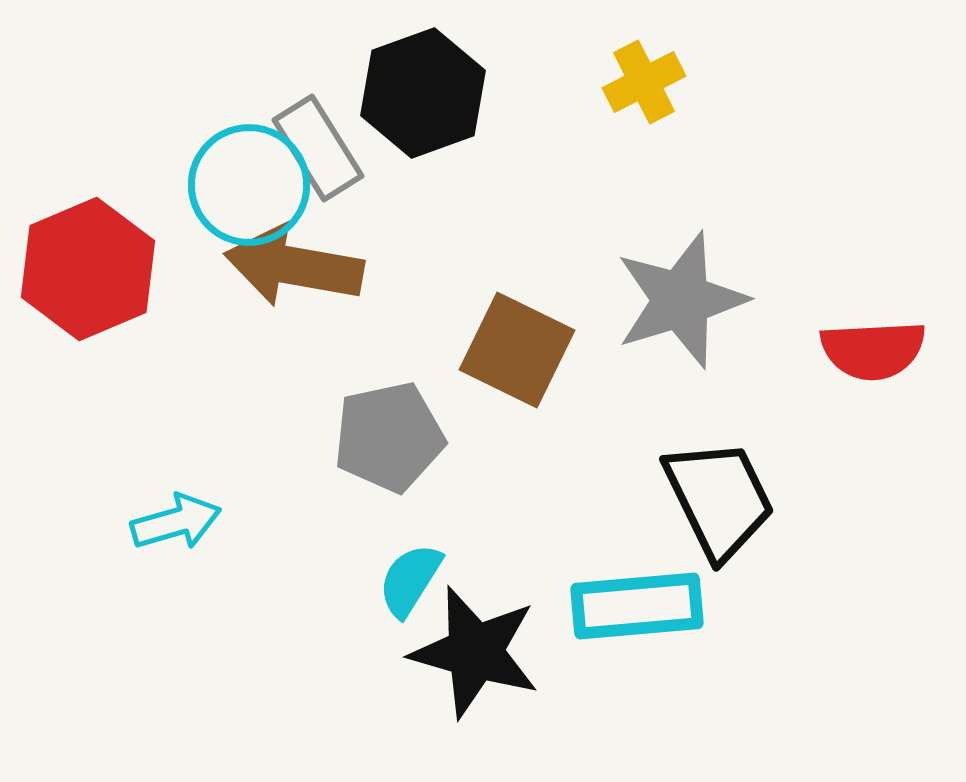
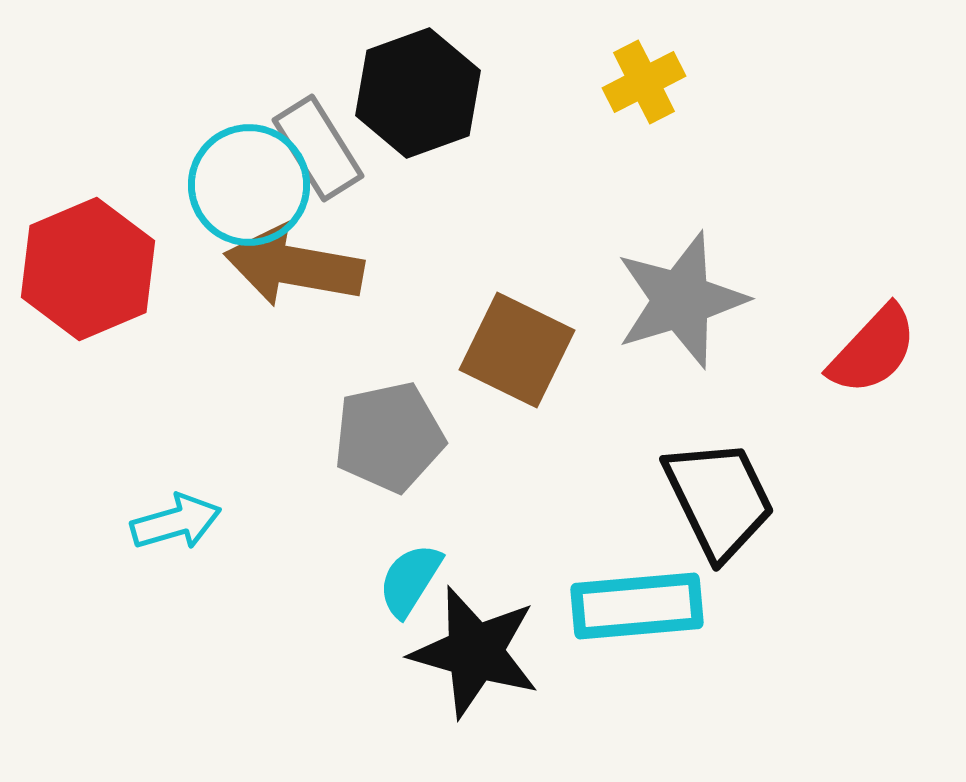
black hexagon: moved 5 px left
red semicircle: rotated 44 degrees counterclockwise
